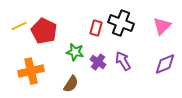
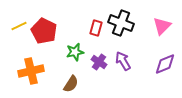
green star: rotated 24 degrees counterclockwise
purple cross: moved 1 px right
